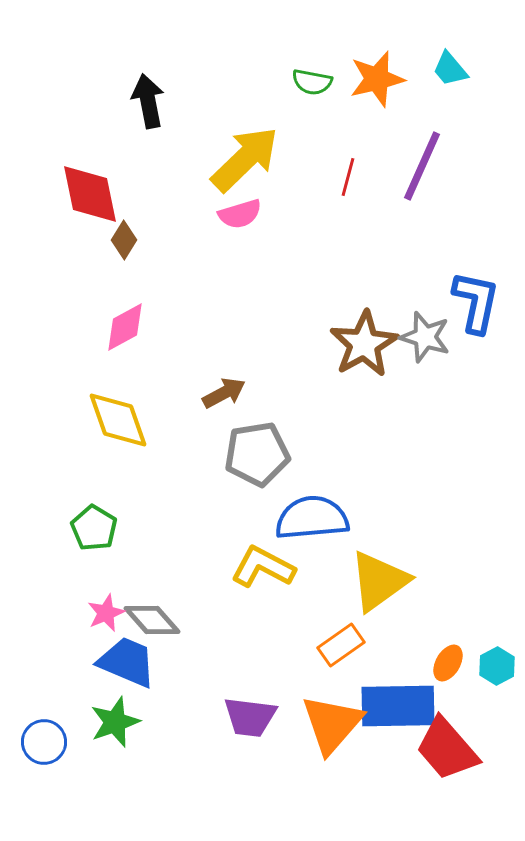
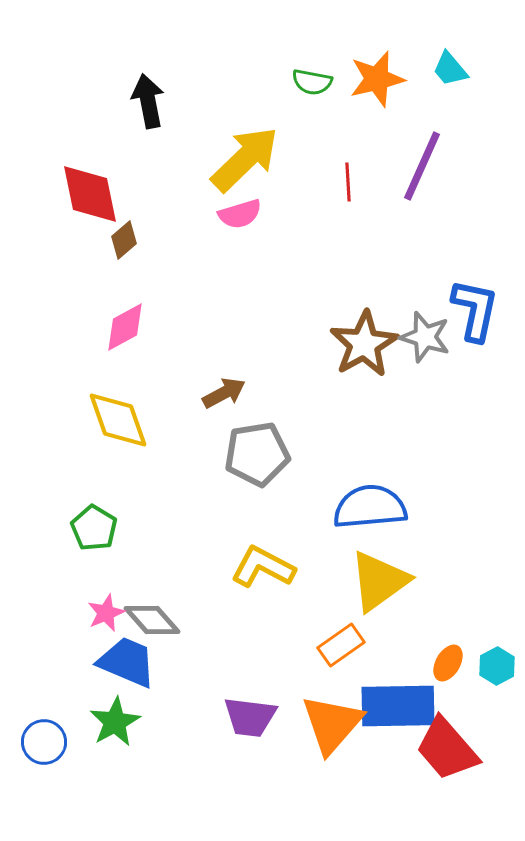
red line: moved 5 px down; rotated 18 degrees counterclockwise
brown diamond: rotated 18 degrees clockwise
blue L-shape: moved 1 px left, 8 px down
blue semicircle: moved 58 px right, 11 px up
green star: rotated 9 degrees counterclockwise
